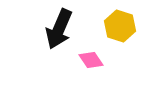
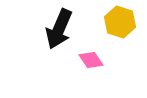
yellow hexagon: moved 4 px up
